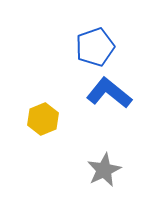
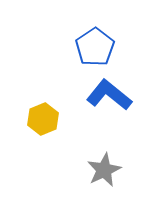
blue pentagon: rotated 15 degrees counterclockwise
blue L-shape: moved 2 px down
